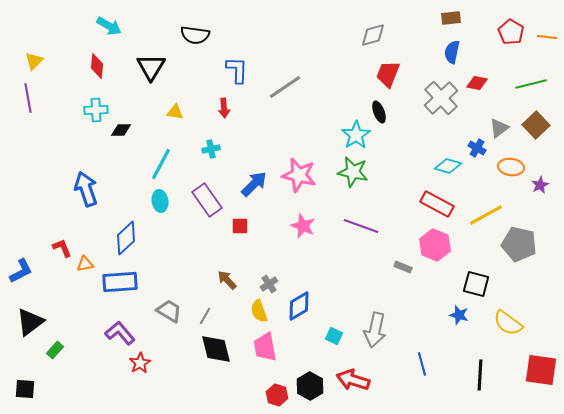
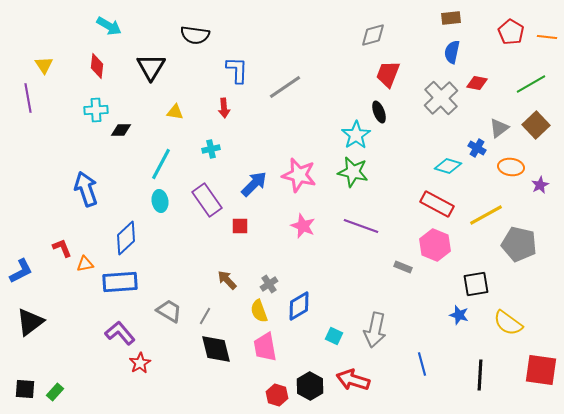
yellow triangle at (34, 61): moved 10 px right, 4 px down; rotated 18 degrees counterclockwise
green line at (531, 84): rotated 16 degrees counterclockwise
black square at (476, 284): rotated 24 degrees counterclockwise
green rectangle at (55, 350): moved 42 px down
